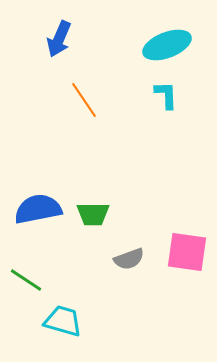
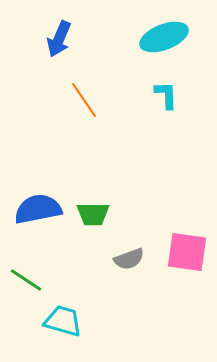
cyan ellipse: moved 3 px left, 8 px up
